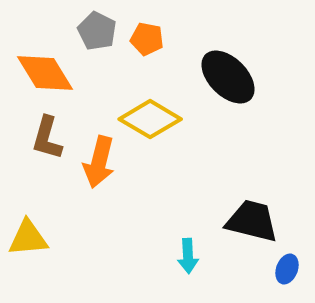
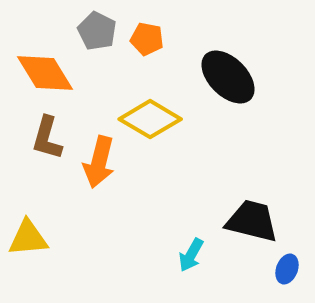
cyan arrow: moved 3 px right, 1 px up; rotated 32 degrees clockwise
